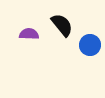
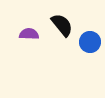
blue circle: moved 3 px up
